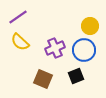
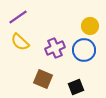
black square: moved 11 px down
